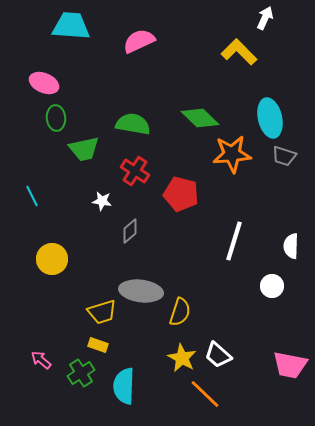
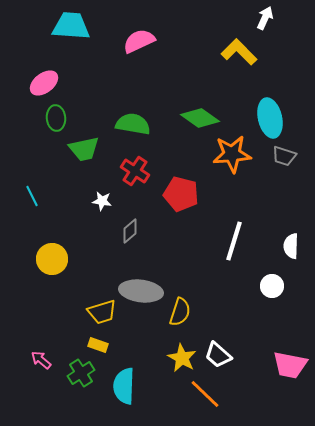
pink ellipse: rotated 60 degrees counterclockwise
green diamond: rotated 9 degrees counterclockwise
